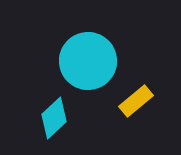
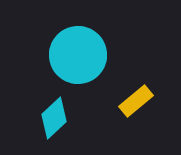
cyan circle: moved 10 px left, 6 px up
